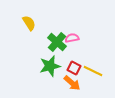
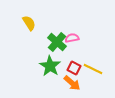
green star: rotated 25 degrees counterclockwise
yellow line: moved 2 px up
